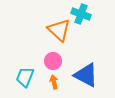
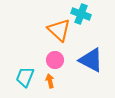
pink circle: moved 2 px right, 1 px up
blue triangle: moved 5 px right, 15 px up
orange arrow: moved 4 px left, 1 px up
